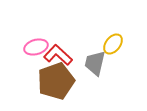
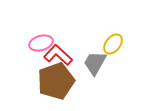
pink ellipse: moved 5 px right, 4 px up
gray trapezoid: rotated 16 degrees clockwise
